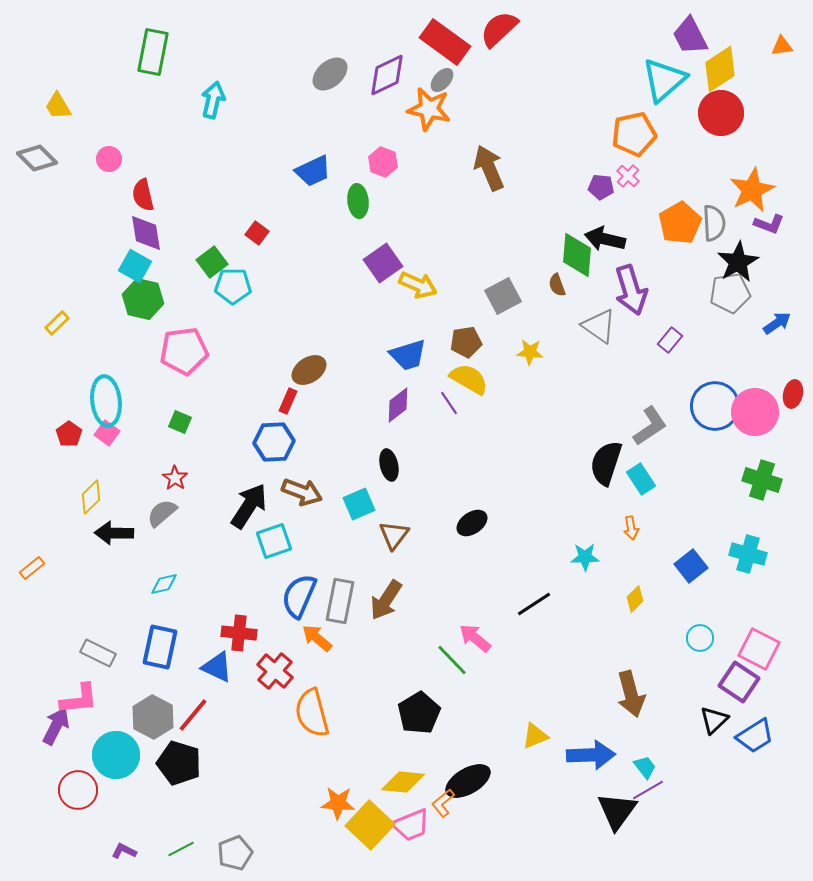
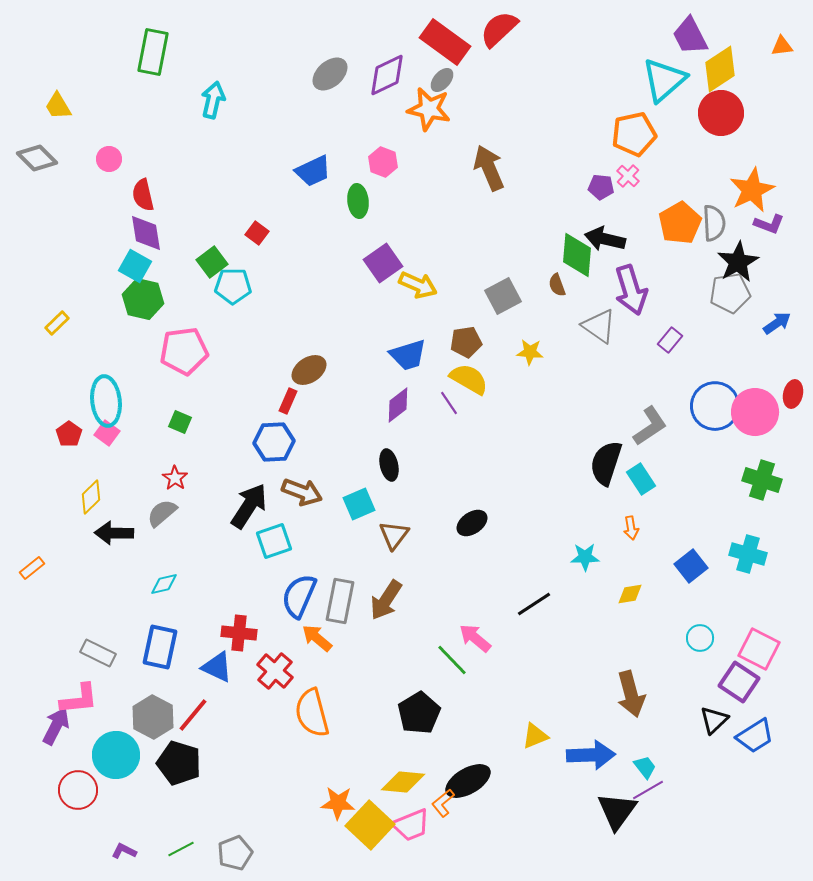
yellow diamond at (635, 599): moved 5 px left, 5 px up; rotated 36 degrees clockwise
